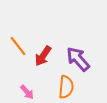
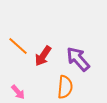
orange line: rotated 10 degrees counterclockwise
orange semicircle: moved 1 px left
pink arrow: moved 9 px left
